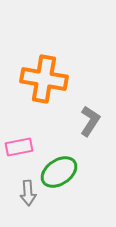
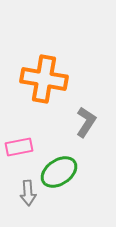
gray L-shape: moved 4 px left, 1 px down
